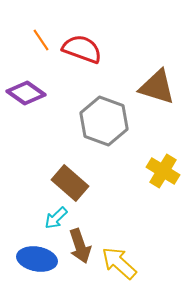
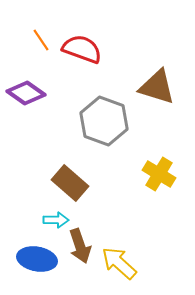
yellow cross: moved 4 px left, 3 px down
cyan arrow: moved 2 px down; rotated 135 degrees counterclockwise
